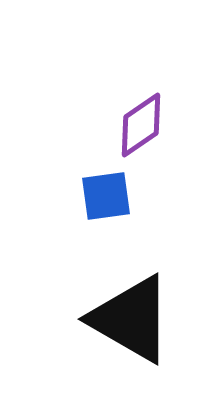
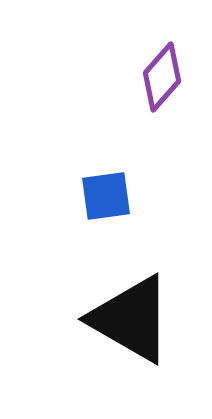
purple diamond: moved 21 px right, 48 px up; rotated 14 degrees counterclockwise
